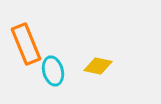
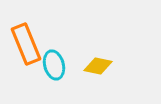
cyan ellipse: moved 1 px right, 6 px up
